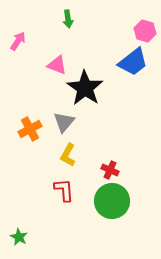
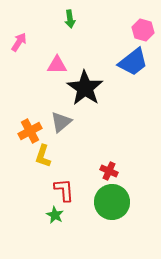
green arrow: moved 2 px right
pink hexagon: moved 2 px left, 1 px up
pink arrow: moved 1 px right, 1 px down
pink triangle: rotated 20 degrees counterclockwise
gray triangle: moved 3 px left; rotated 10 degrees clockwise
orange cross: moved 2 px down
yellow L-shape: moved 25 px left, 1 px down; rotated 10 degrees counterclockwise
red cross: moved 1 px left, 1 px down
green circle: moved 1 px down
green star: moved 36 px right, 22 px up
